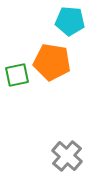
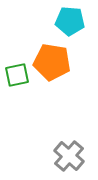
gray cross: moved 2 px right
